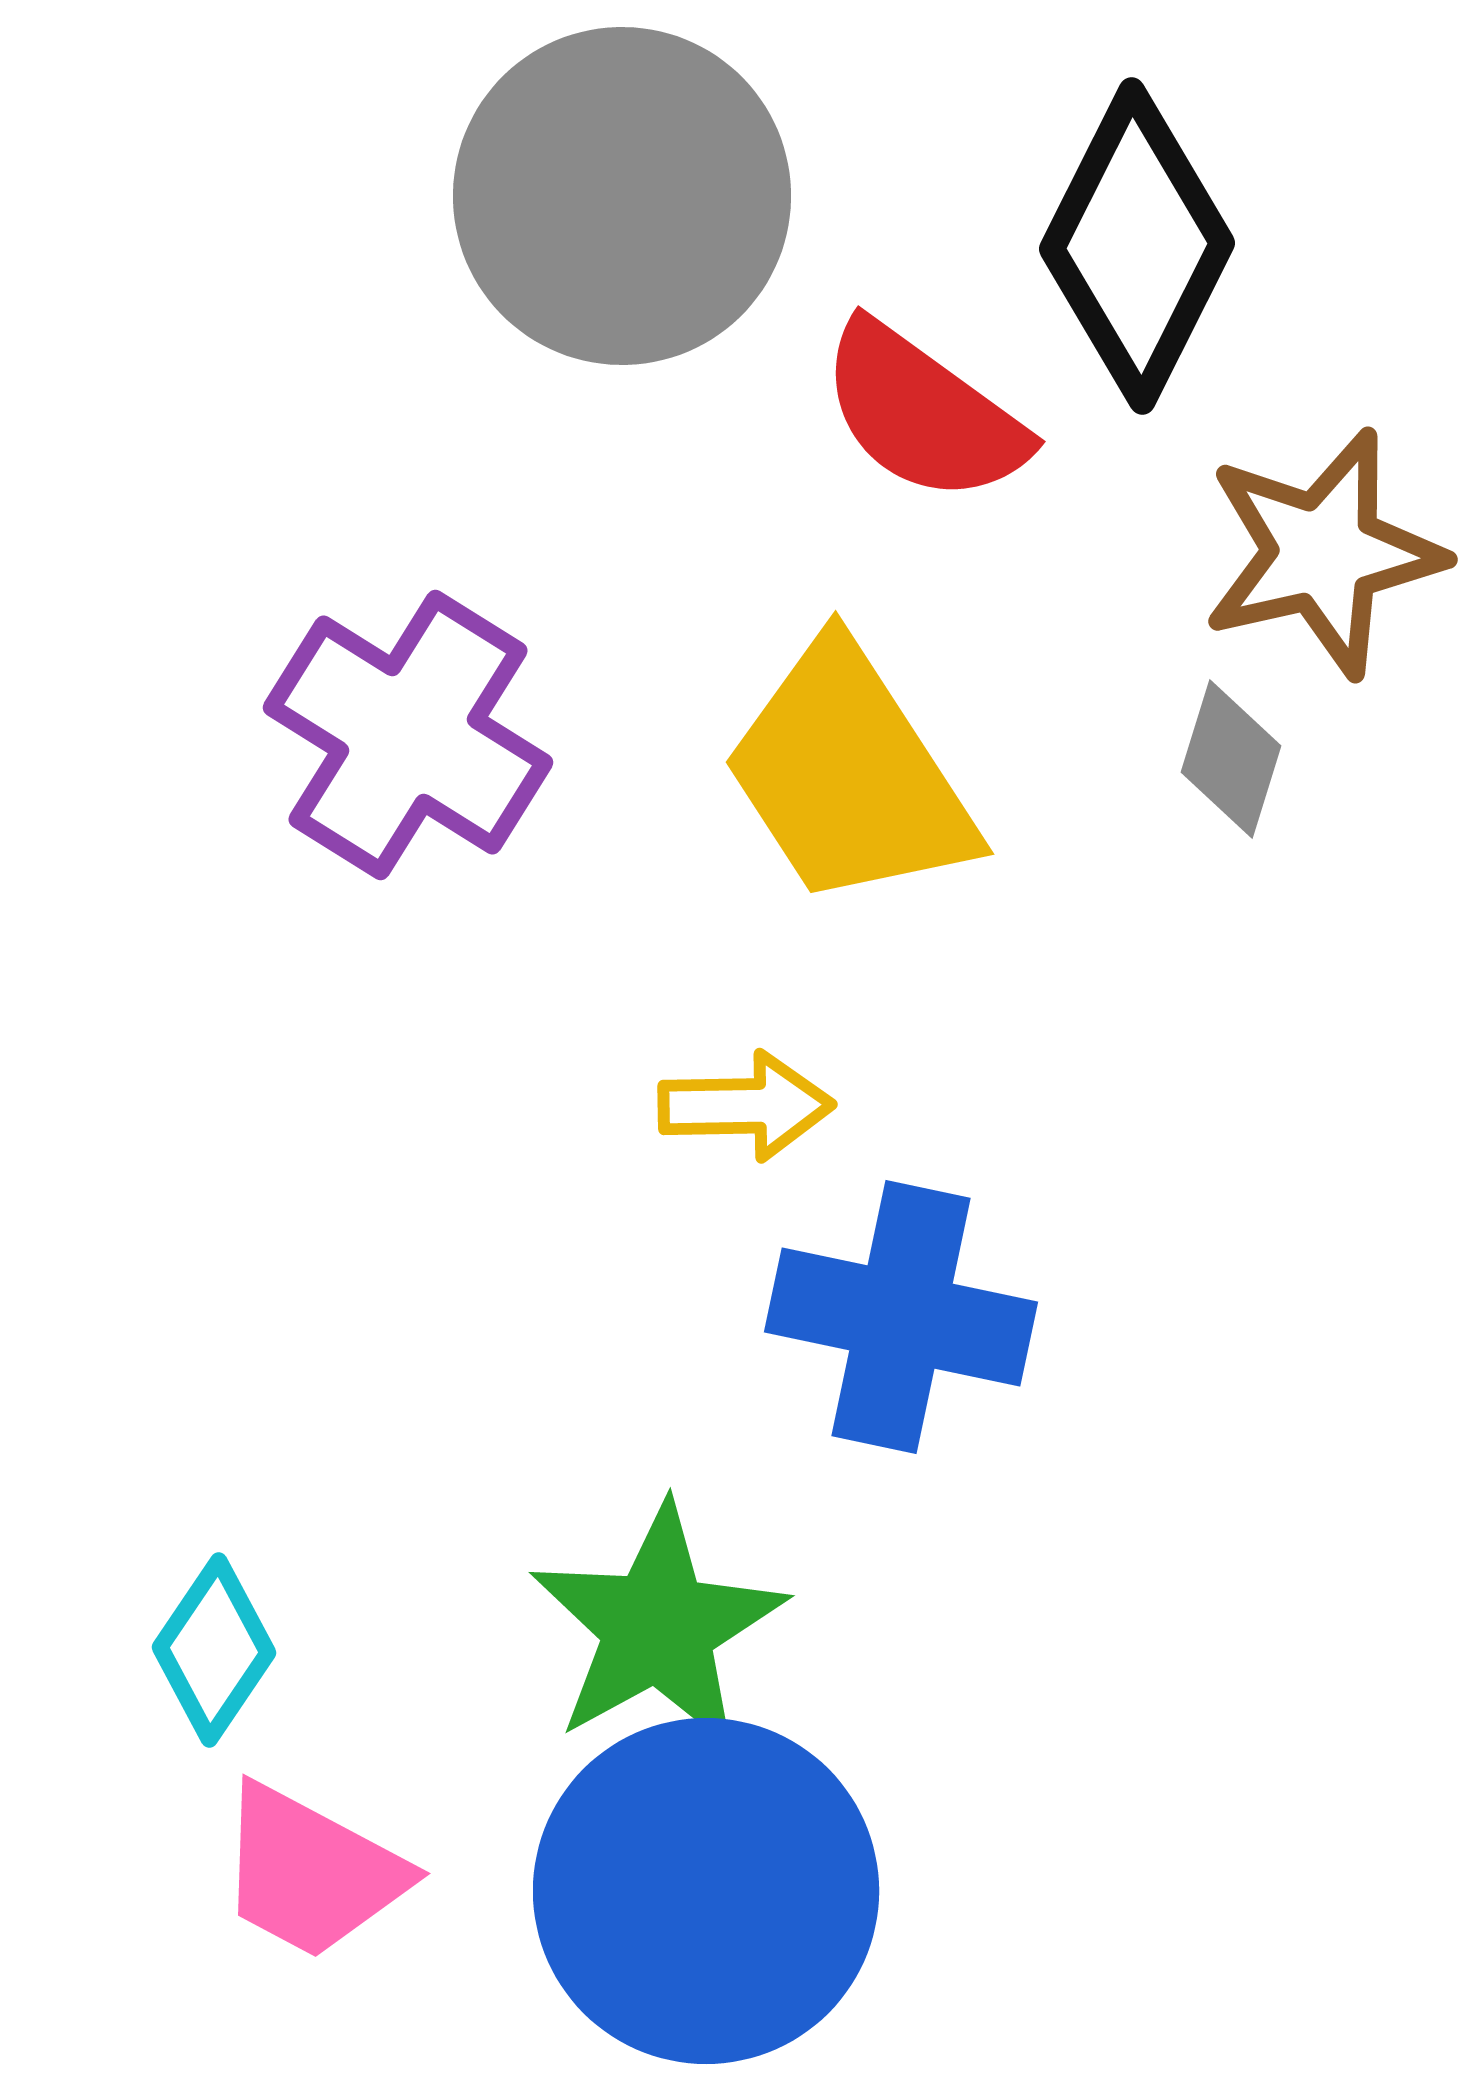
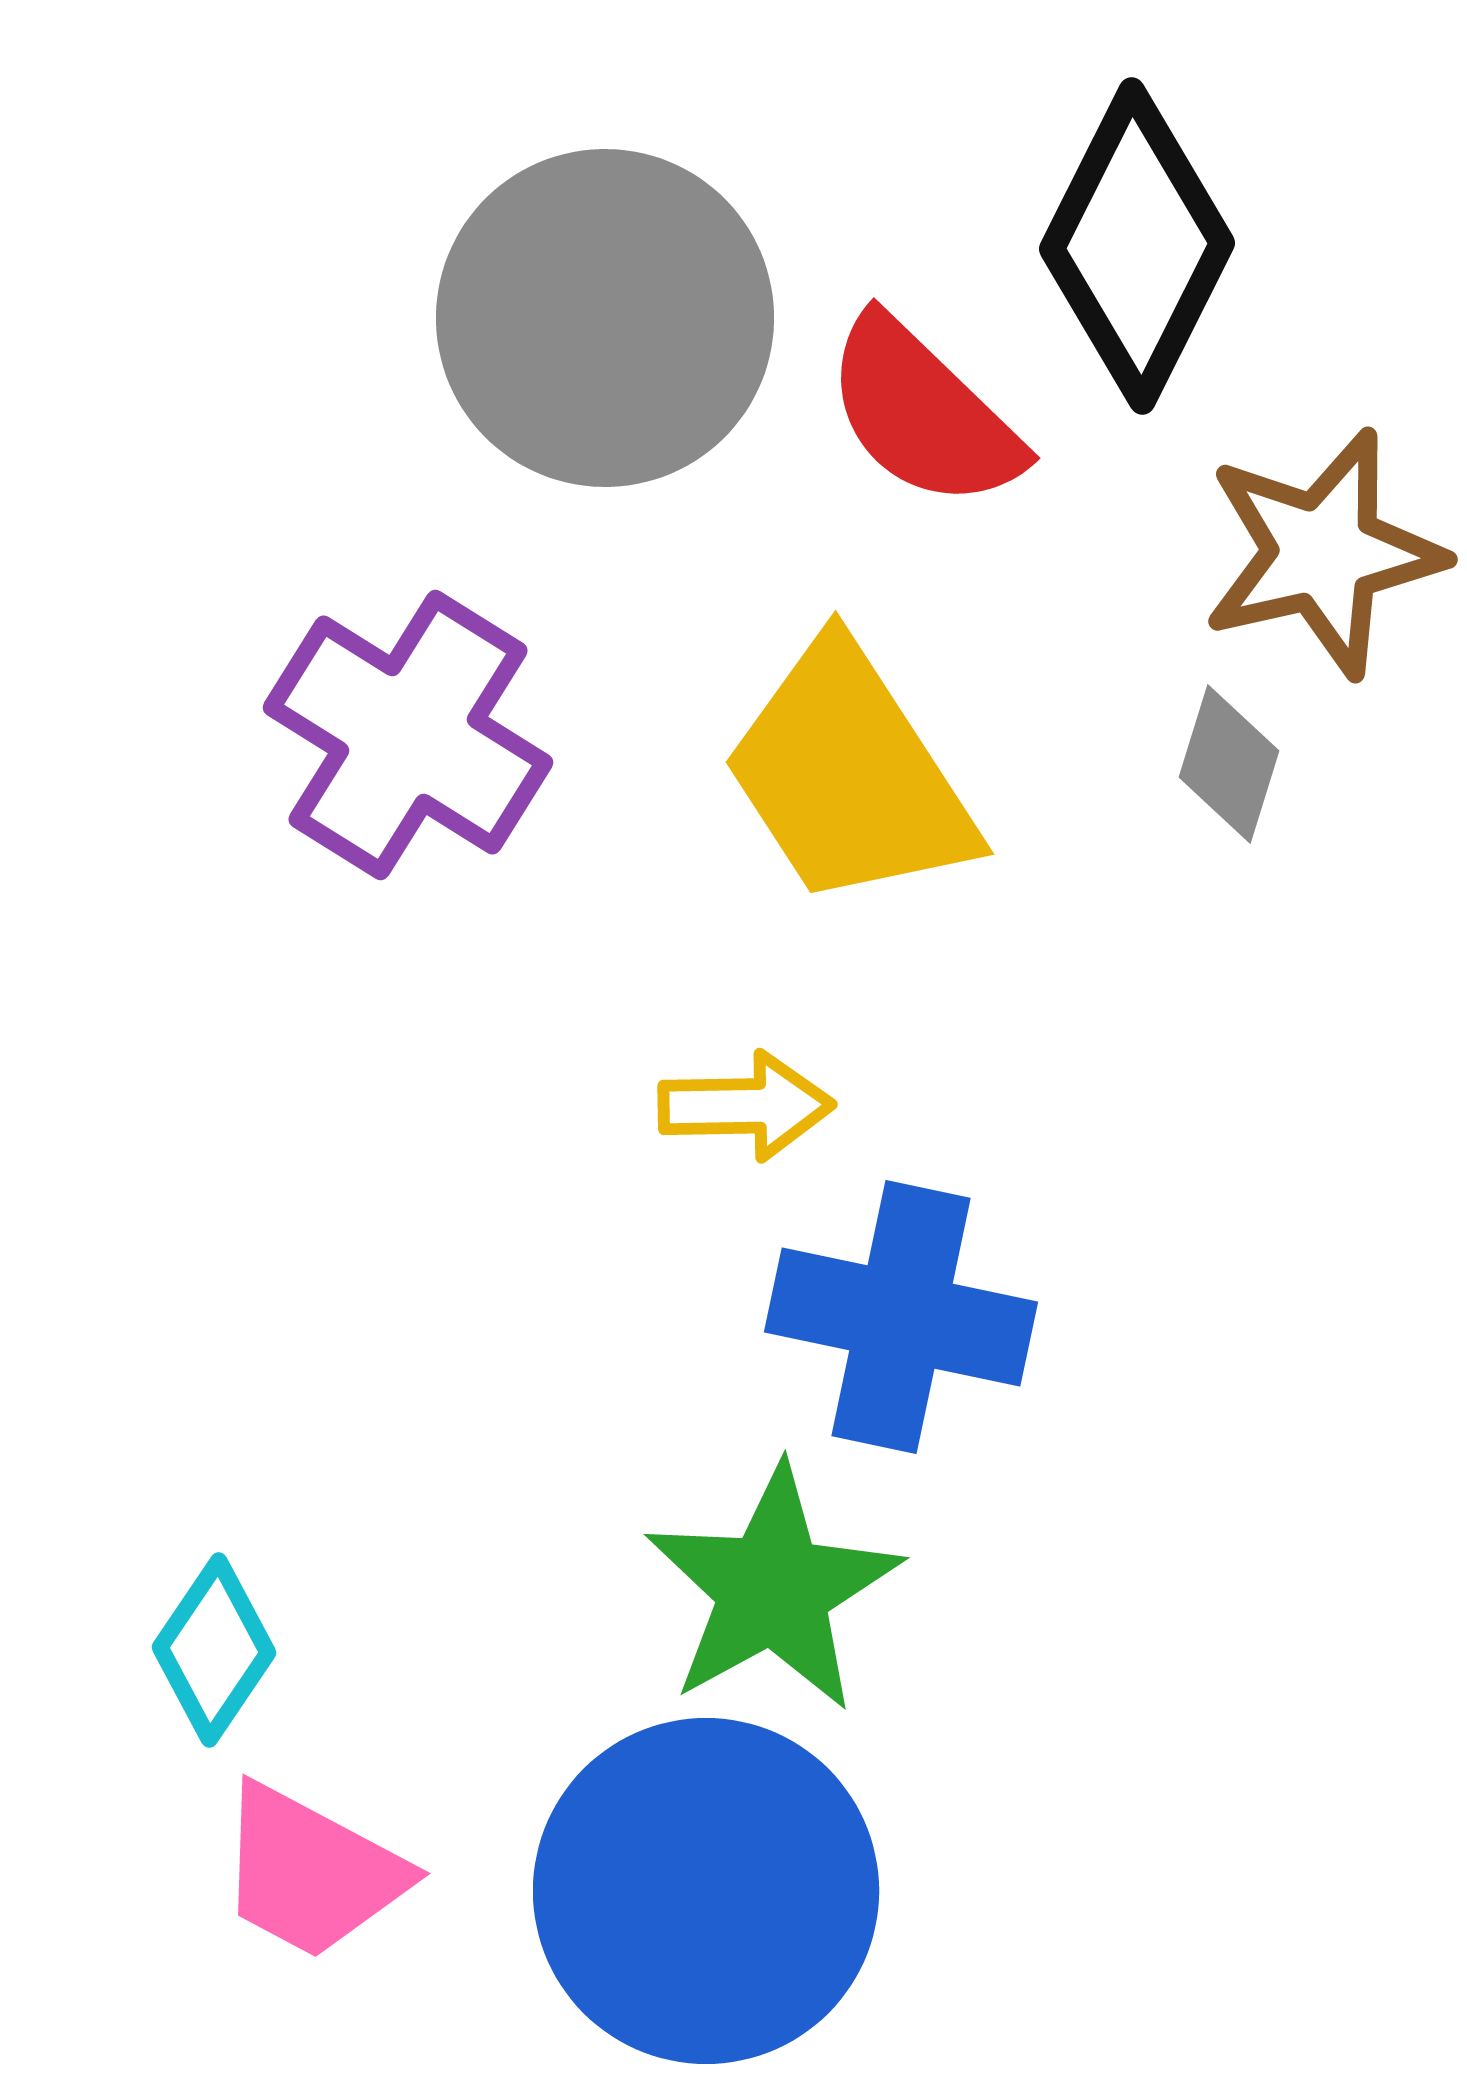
gray circle: moved 17 px left, 122 px down
red semicircle: rotated 8 degrees clockwise
gray diamond: moved 2 px left, 5 px down
green star: moved 115 px right, 38 px up
